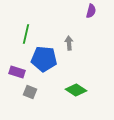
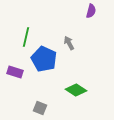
green line: moved 3 px down
gray arrow: rotated 24 degrees counterclockwise
blue pentagon: rotated 20 degrees clockwise
purple rectangle: moved 2 px left
gray square: moved 10 px right, 16 px down
